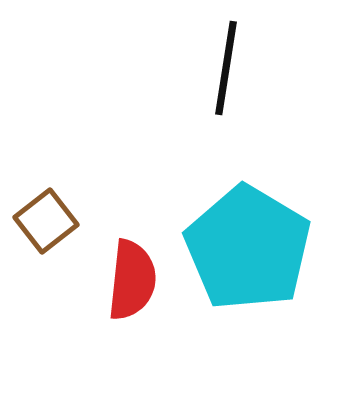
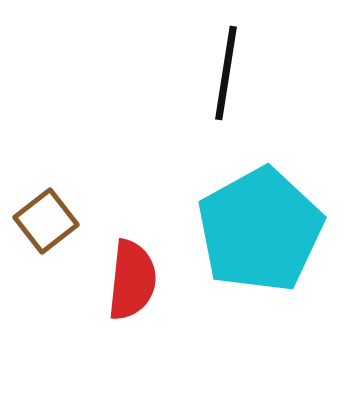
black line: moved 5 px down
cyan pentagon: moved 12 px right, 18 px up; rotated 12 degrees clockwise
